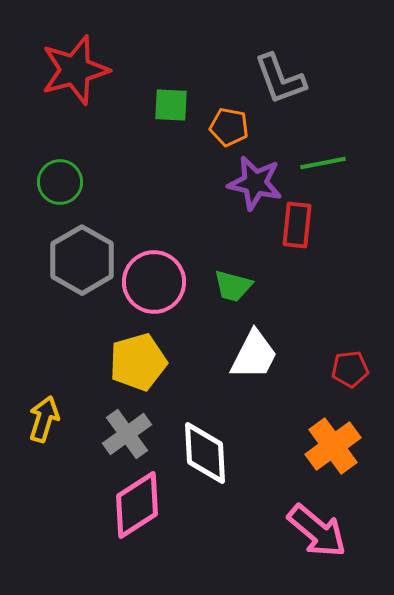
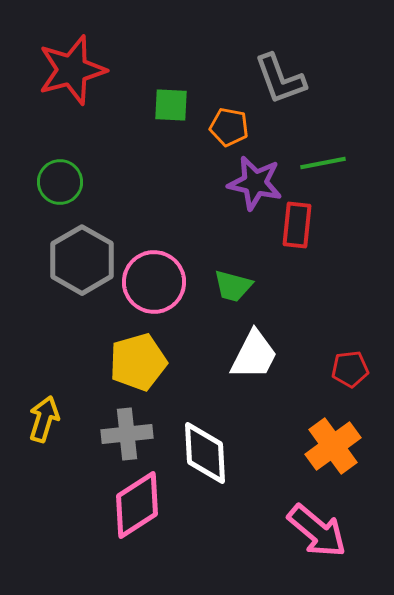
red star: moved 3 px left
gray cross: rotated 30 degrees clockwise
